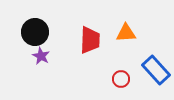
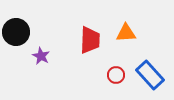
black circle: moved 19 px left
blue rectangle: moved 6 px left, 5 px down
red circle: moved 5 px left, 4 px up
